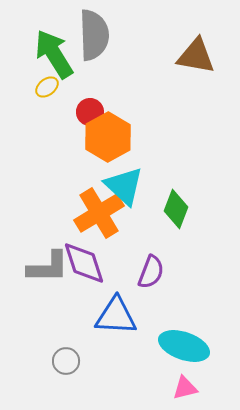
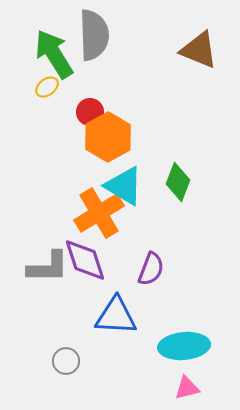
brown triangle: moved 3 px right, 6 px up; rotated 12 degrees clockwise
cyan triangle: rotated 12 degrees counterclockwise
green diamond: moved 2 px right, 27 px up
purple diamond: moved 1 px right, 3 px up
purple semicircle: moved 3 px up
cyan ellipse: rotated 24 degrees counterclockwise
pink triangle: moved 2 px right
